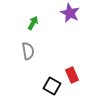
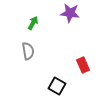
purple star: rotated 18 degrees counterclockwise
red rectangle: moved 11 px right, 10 px up
black square: moved 5 px right
